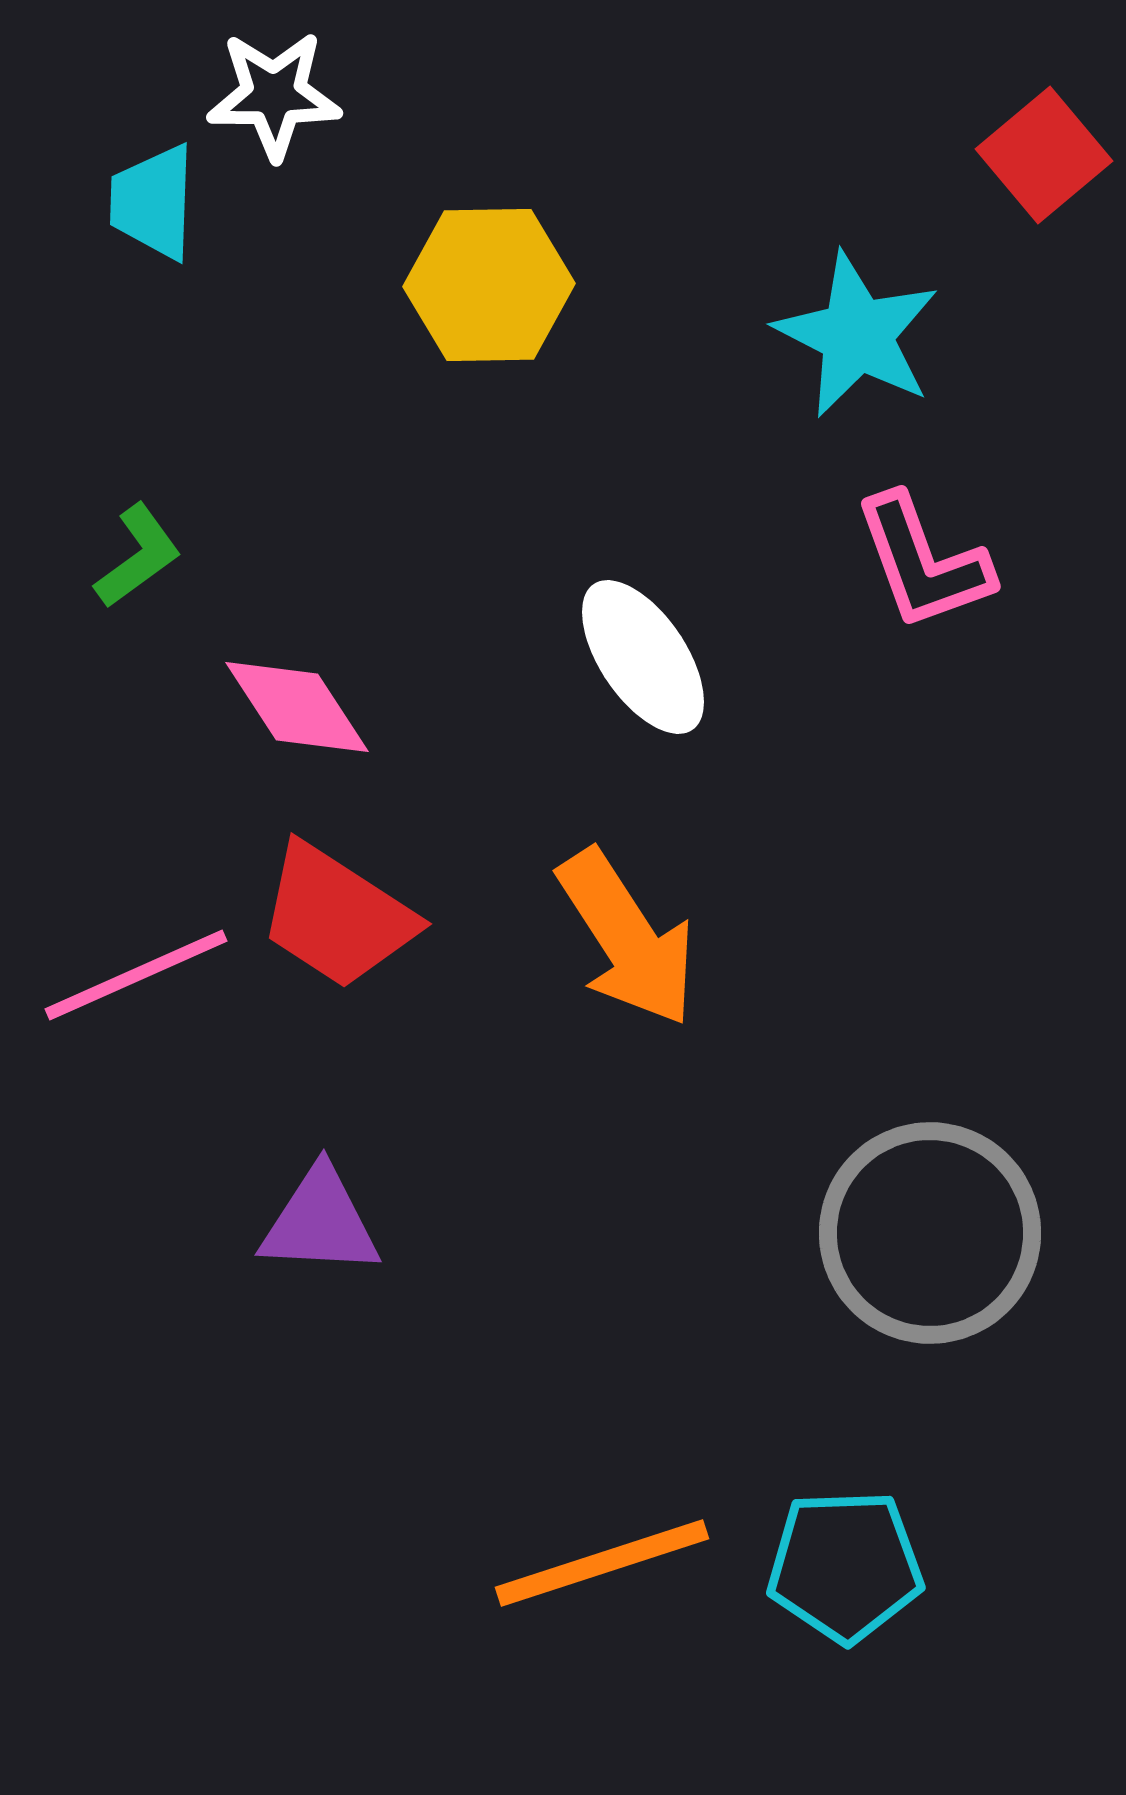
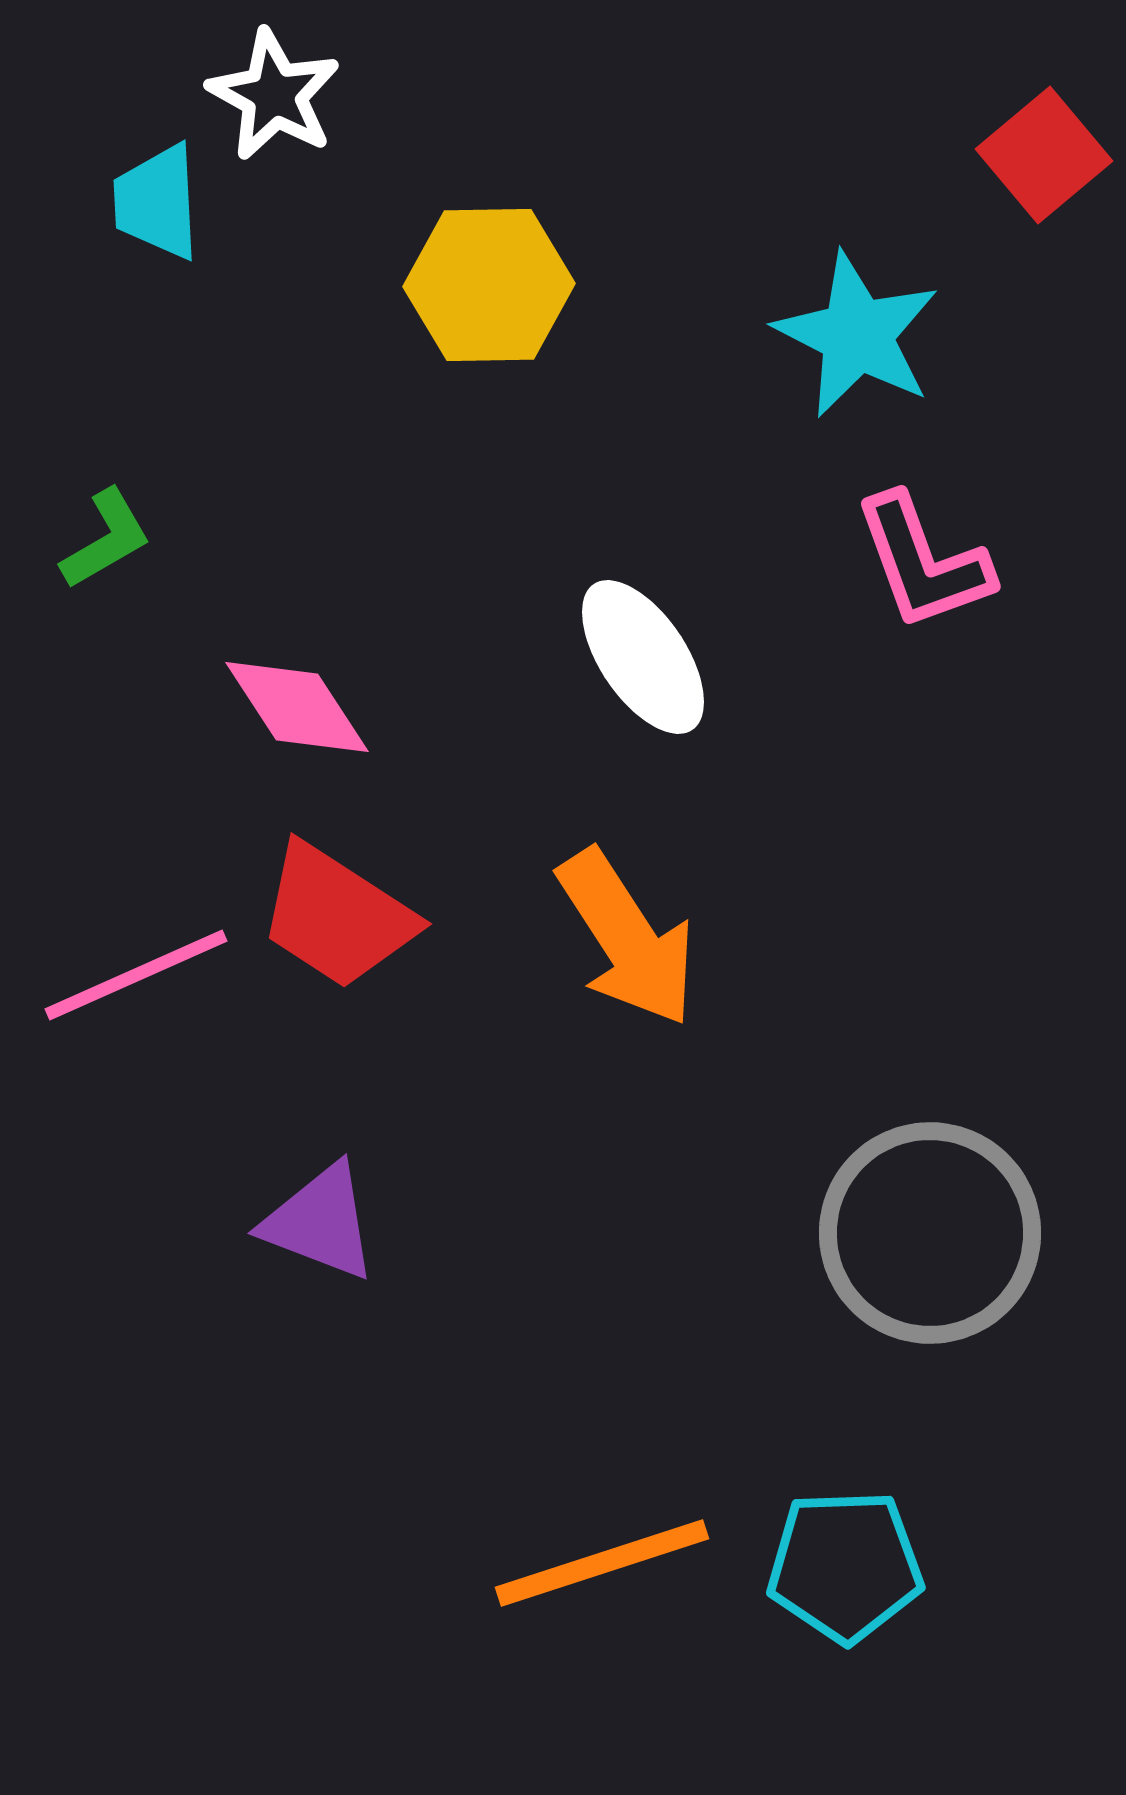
white star: rotated 29 degrees clockwise
cyan trapezoid: moved 4 px right; rotated 5 degrees counterclockwise
green L-shape: moved 32 px left, 17 px up; rotated 6 degrees clockwise
purple triangle: rotated 18 degrees clockwise
